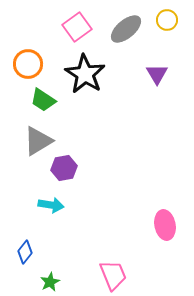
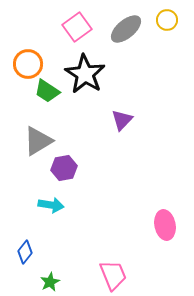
purple triangle: moved 35 px left, 46 px down; rotated 15 degrees clockwise
green trapezoid: moved 4 px right, 9 px up
